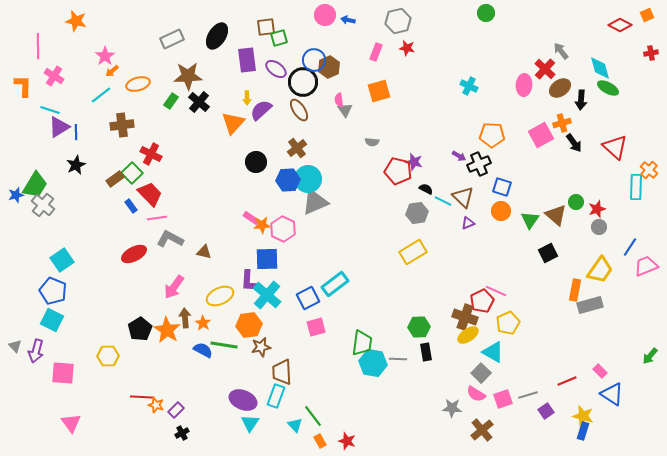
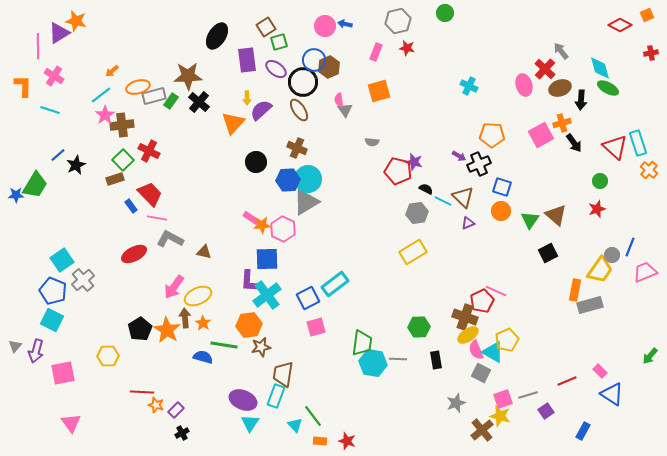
green circle at (486, 13): moved 41 px left
pink circle at (325, 15): moved 11 px down
blue arrow at (348, 20): moved 3 px left, 4 px down
brown square at (266, 27): rotated 24 degrees counterclockwise
green square at (279, 38): moved 4 px down
gray rectangle at (172, 39): moved 18 px left, 57 px down; rotated 10 degrees clockwise
pink star at (105, 56): moved 59 px down
orange ellipse at (138, 84): moved 3 px down
pink ellipse at (524, 85): rotated 20 degrees counterclockwise
brown ellipse at (560, 88): rotated 15 degrees clockwise
purple triangle at (59, 127): moved 94 px up
blue line at (76, 132): moved 18 px left, 23 px down; rotated 49 degrees clockwise
brown cross at (297, 148): rotated 30 degrees counterclockwise
red cross at (151, 154): moved 2 px left, 3 px up
green square at (132, 173): moved 9 px left, 13 px up
brown rectangle at (115, 179): rotated 18 degrees clockwise
cyan rectangle at (636, 187): moved 2 px right, 44 px up; rotated 20 degrees counterclockwise
blue star at (16, 195): rotated 14 degrees clockwise
gray triangle at (315, 202): moved 9 px left; rotated 8 degrees counterclockwise
green circle at (576, 202): moved 24 px right, 21 px up
gray cross at (43, 205): moved 40 px right, 75 px down; rotated 10 degrees clockwise
pink line at (157, 218): rotated 18 degrees clockwise
gray circle at (599, 227): moved 13 px right, 28 px down
blue line at (630, 247): rotated 12 degrees counterclockwise
pink trapezoid at (646, 266): moved 1 px left, 6 px down
cyan cross at (267, 295): rotated 12 degrees clockwise
yellow ellipse at (220, 296): moved 22 px left
yellow pentagon at (508, 323): moved 1 px left, 17 px down
gray triangle at (15, 346): rotated 24 degrees clockwise
blue semicircle at (203, 350): moved 7 px down; rotated 12 degrees counterclockwise
black rectangle at (426, 352): moved 10 px right, 8 px down
brown trapezoid at (282, 372): moved 1 px right, 2 px down; rotated 12 degrees clockwise
pink square at (63, 373): rotated 15 degrees counterclockwise
gray square at (481, 373): rotated 18 degrees counterclockwise
pink semicircle at (476, 394): moved 44 px up; rotated 36 degrees clockwise
red line at (142, 397): moved 5 px up
gray star at (452, 408): moved 4 px right, 5 px up; rotated 24 degrees counterclockwise
yellow star at (583, 416): moved 83 px left
blue rectangle at (583, 431): rotated 12 degrees clockwise
orange rectangle at (320, 441): rotated 56 degrees counterclockwise
